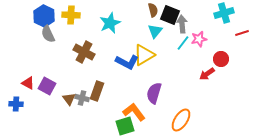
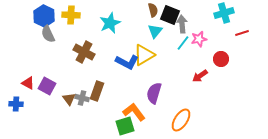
red arrow: moved 7 px left, 2 px down
